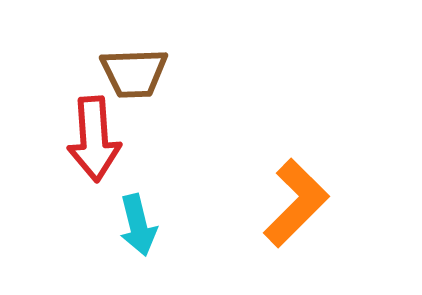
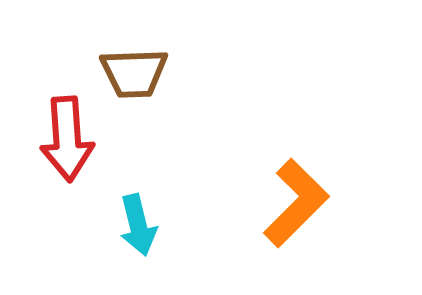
red arrow: moved 27 px left
